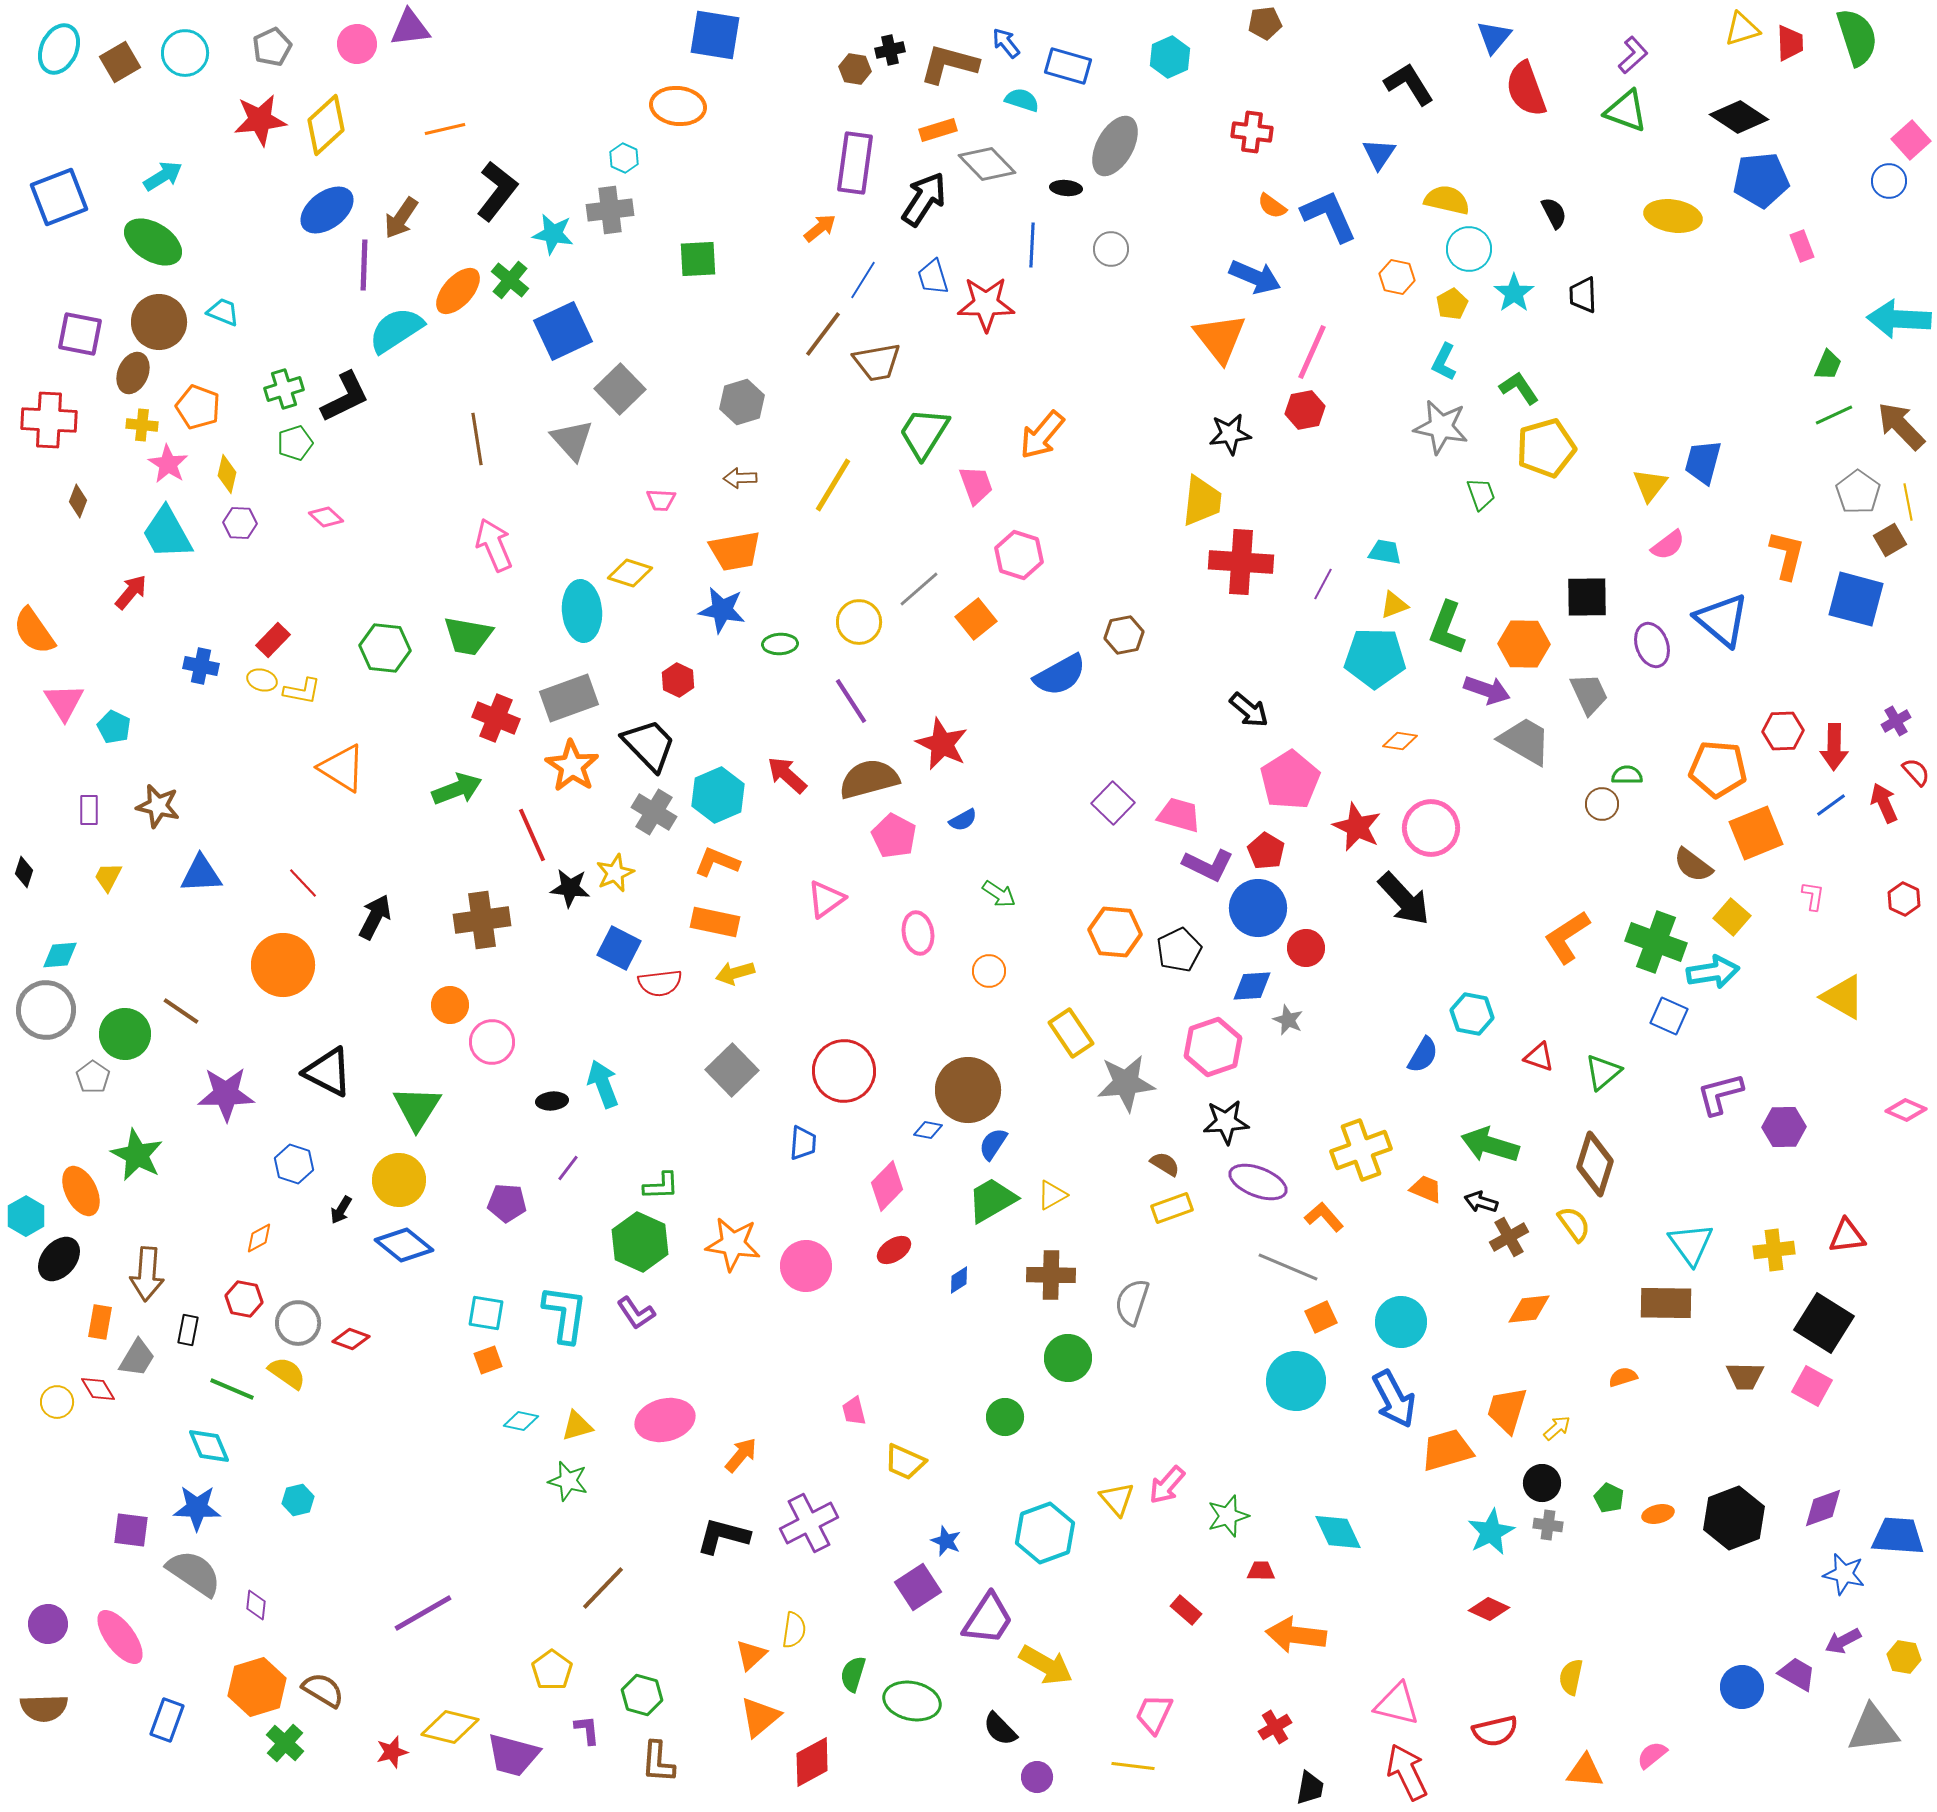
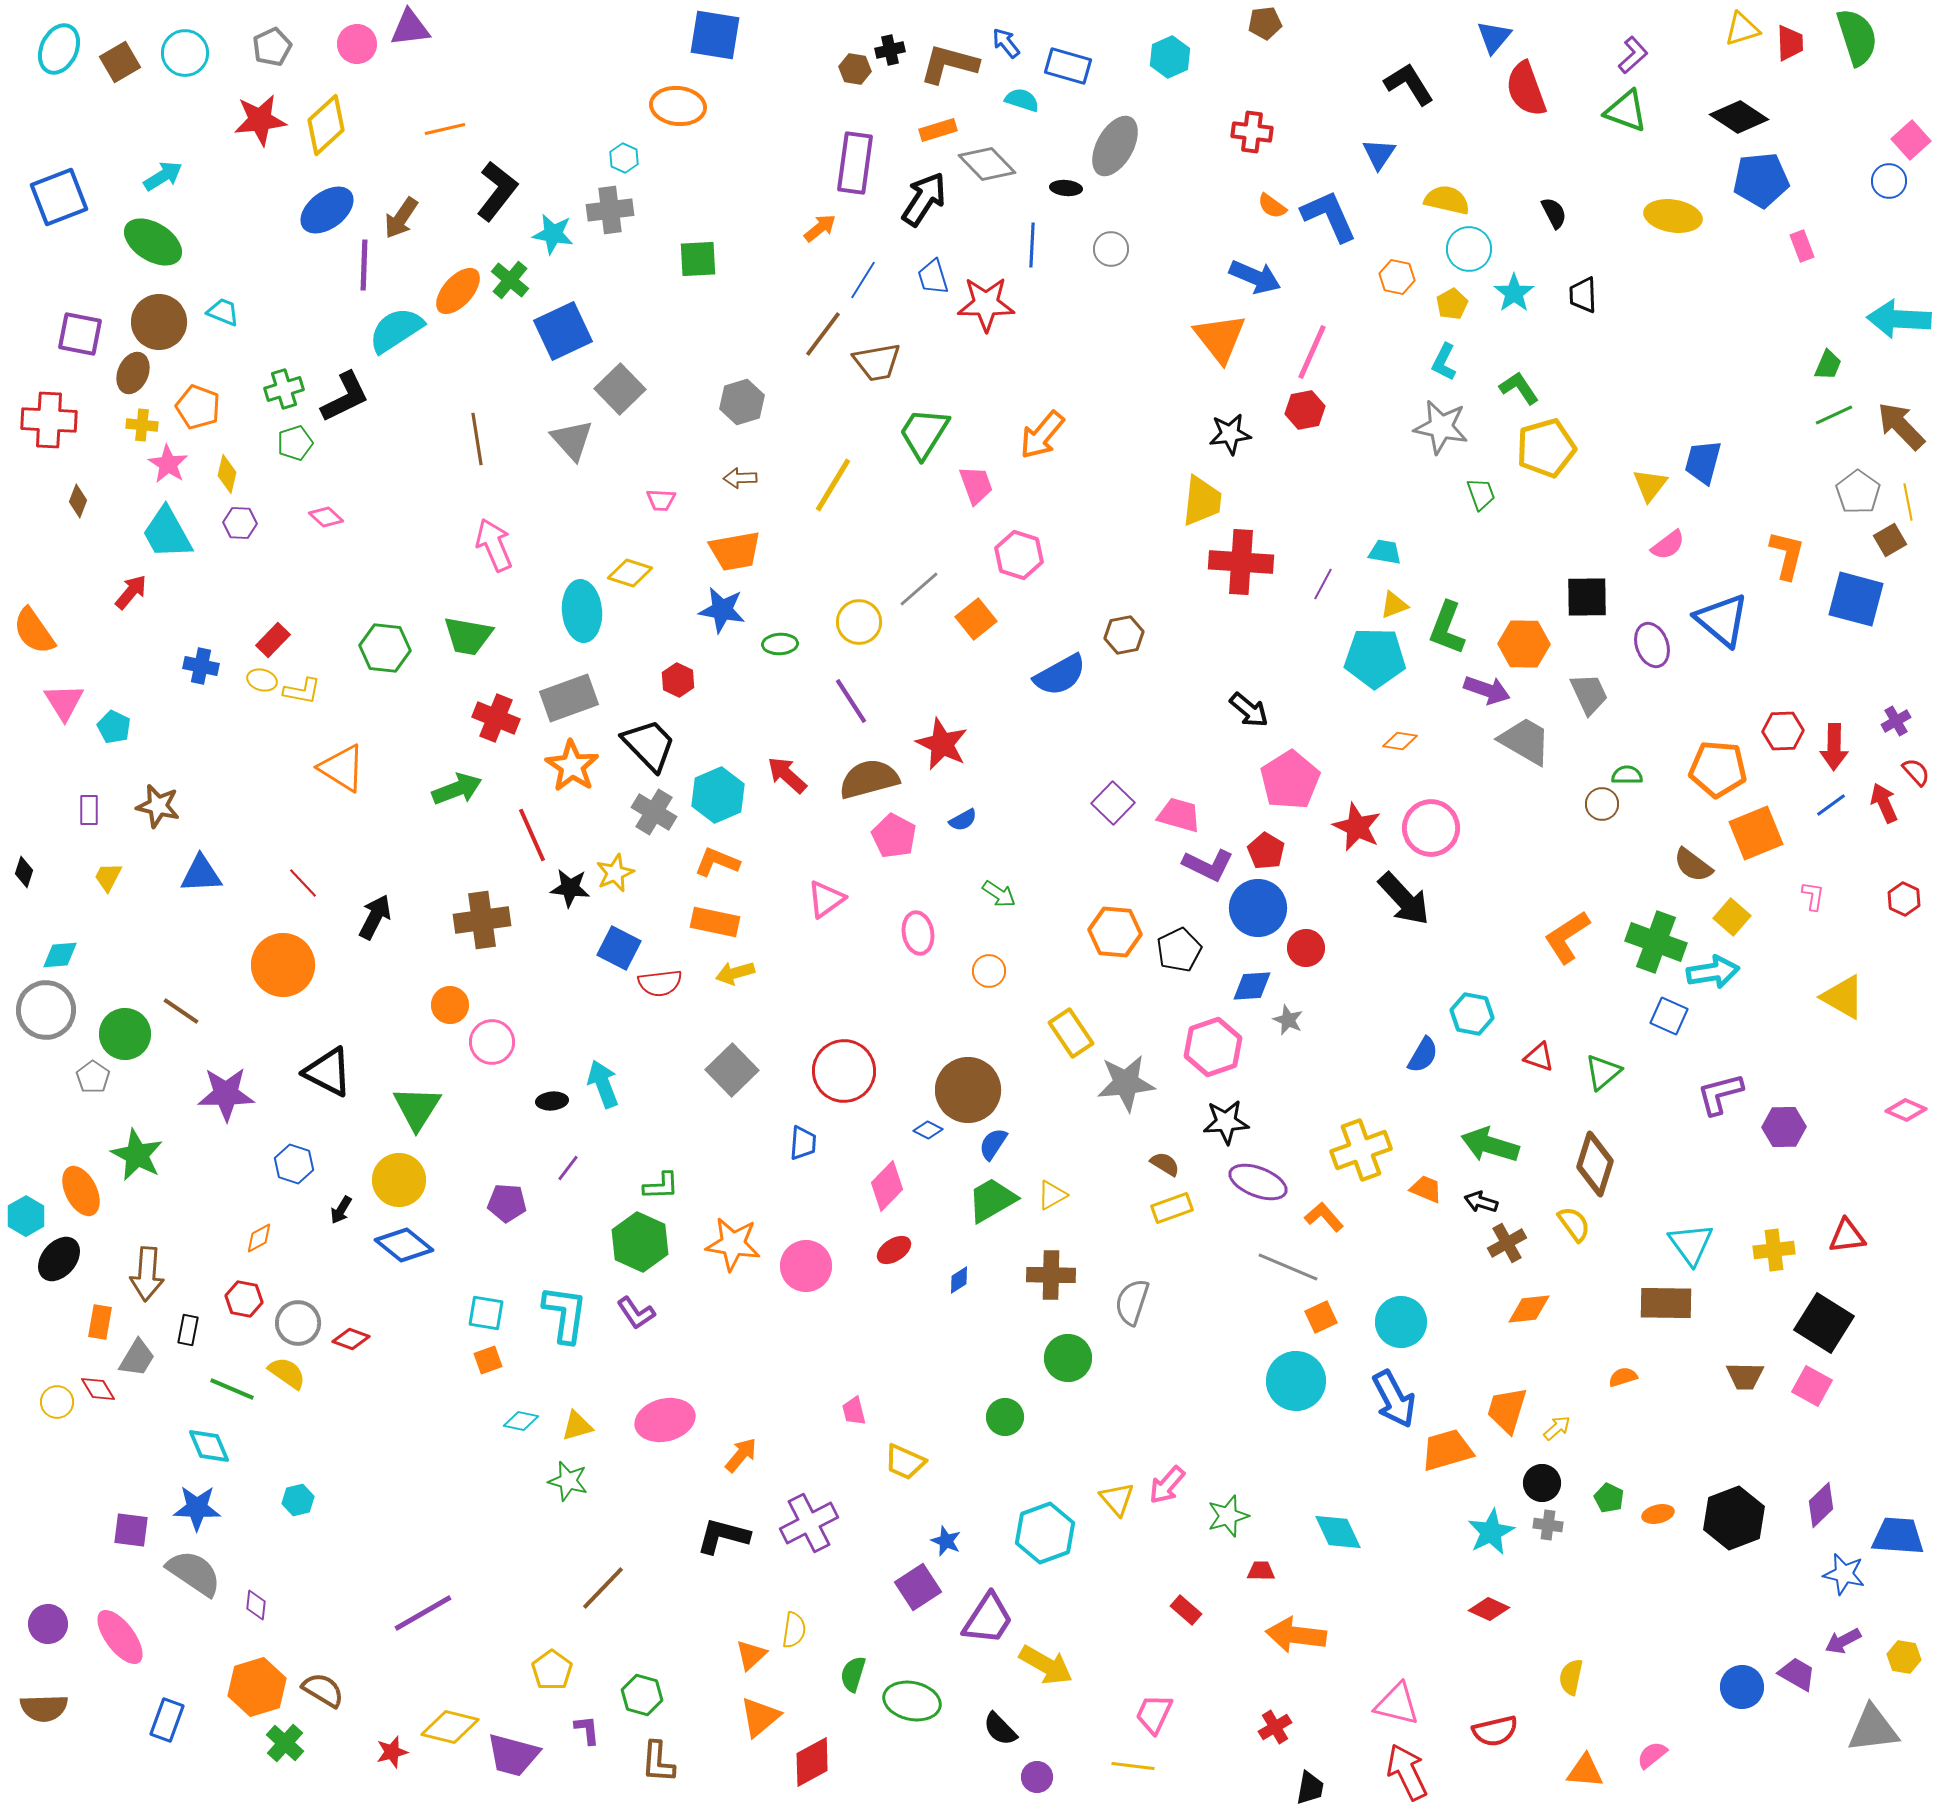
blue diamond at (928, 1130): rotated 16 degrees clockwise
brown cross at (1509, 1237): moved 2 px left, 6 px down
purple diamond at (1823, 1508): moved 2 px left, 3 px up; rotated 24 degrees counterclockwise
